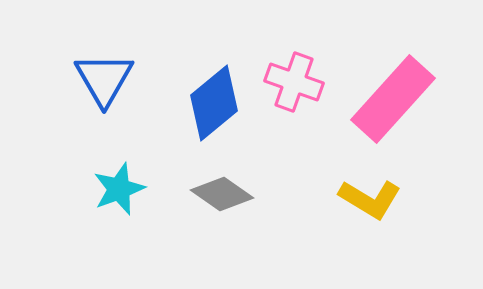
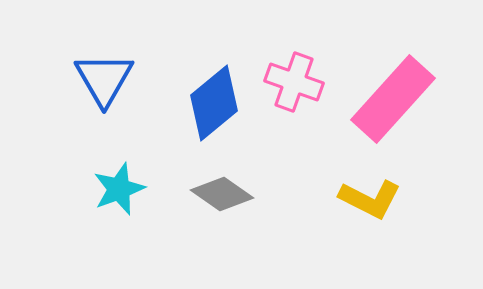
yellow L-shape: rotated 4 degrees counterclockwise
